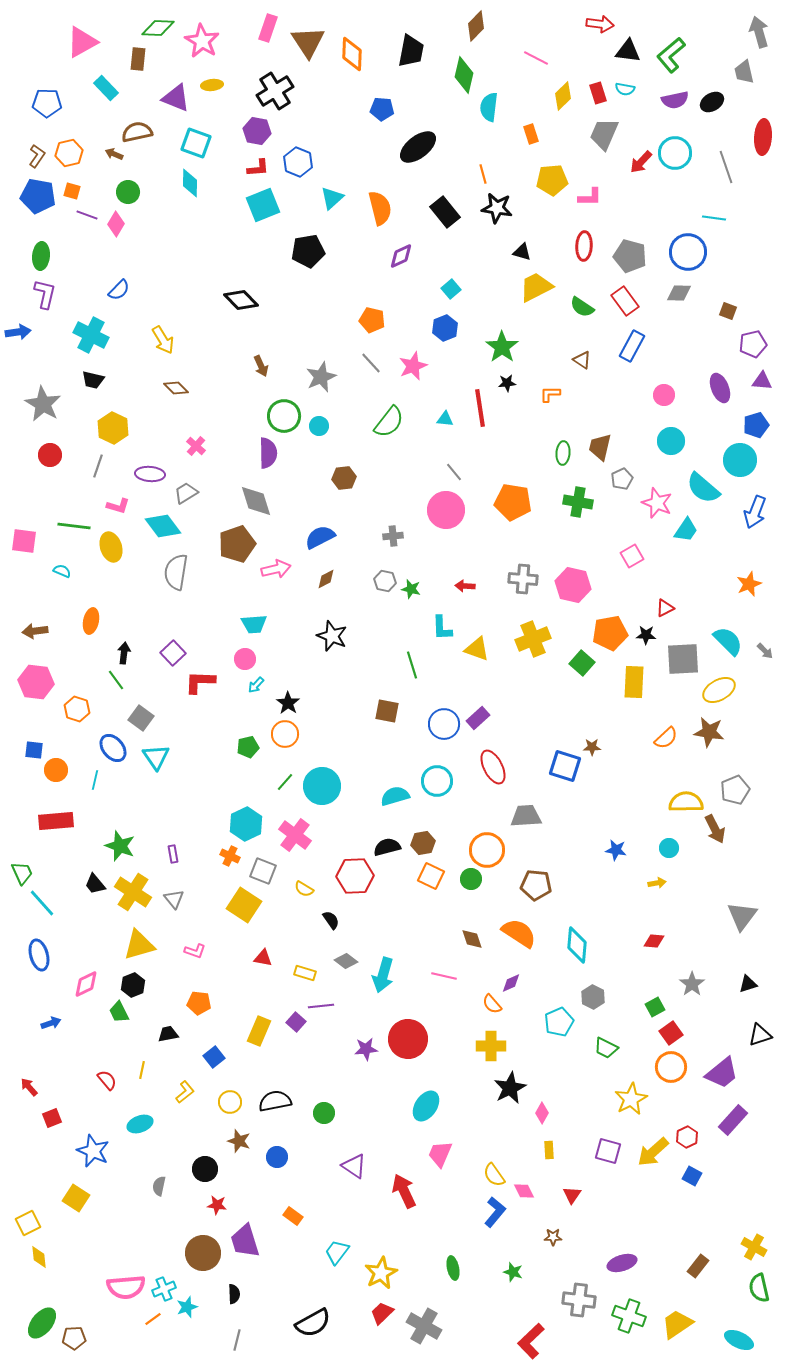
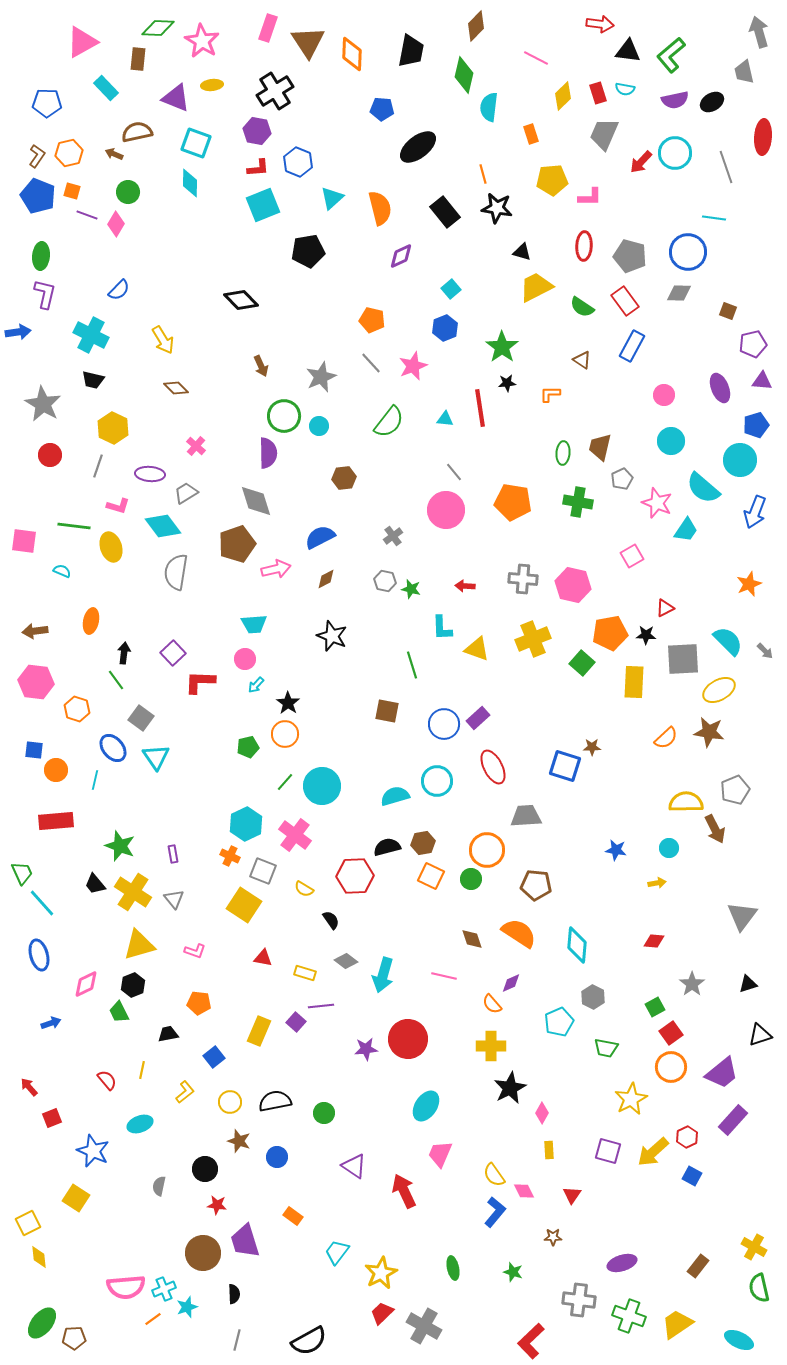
blue pentagon at (38, 196): rotated 12 degrees clockwise
gray cross at (393, 536): rotated 30 degrees counterclockwise
green trapezoid at (606, 1048): rotated 15 degrees counterclockwise
black semicircle at (313, 1323): moved 4 px left, 18 px down
